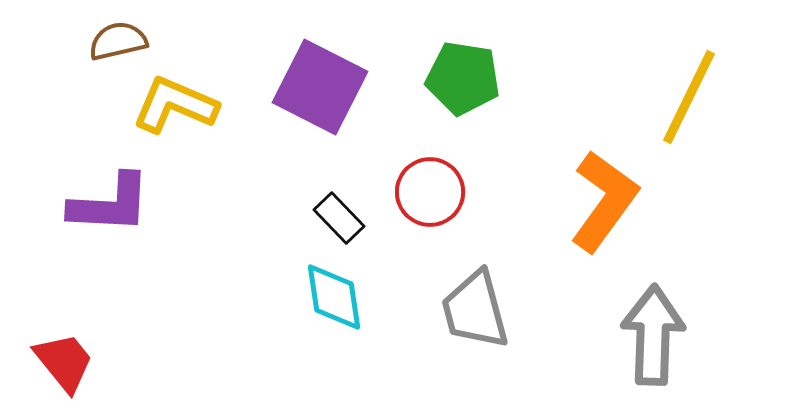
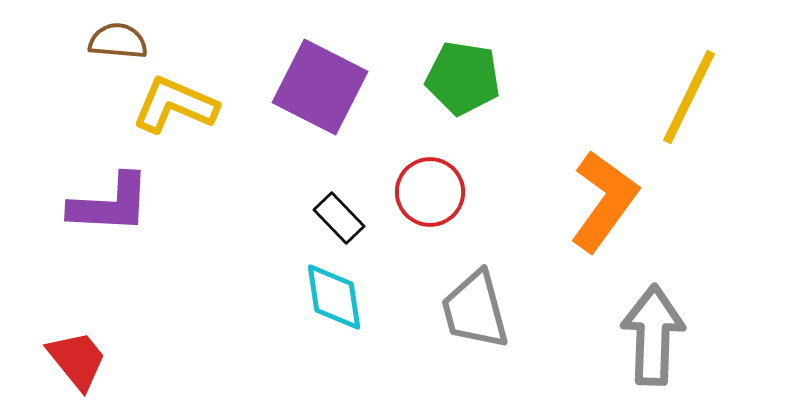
brown semicircle: rotated 18 degrees clockwise
red trapezoid: moved 13 px right, 2 px up
